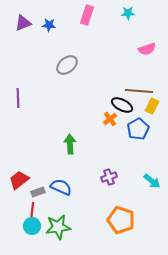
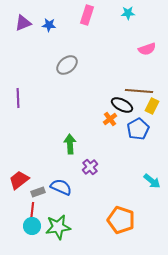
purple cross: moved 19 px left, 10 px up; rotated 21 degrees counterclockwise
